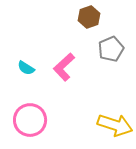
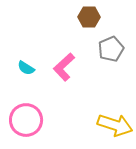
brown hexagon: rotated 20 degrees clockwise
pink circle: moved 4 px left
